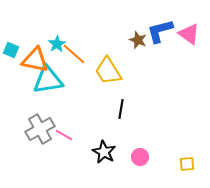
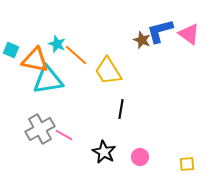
brown star: moved 4 px right
cyan star: rotated 18 degrees counterclockwise
orange line: moved 2 px right, 1 px down
